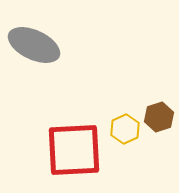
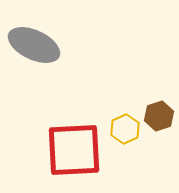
brown hexagon: moved 1 px up
